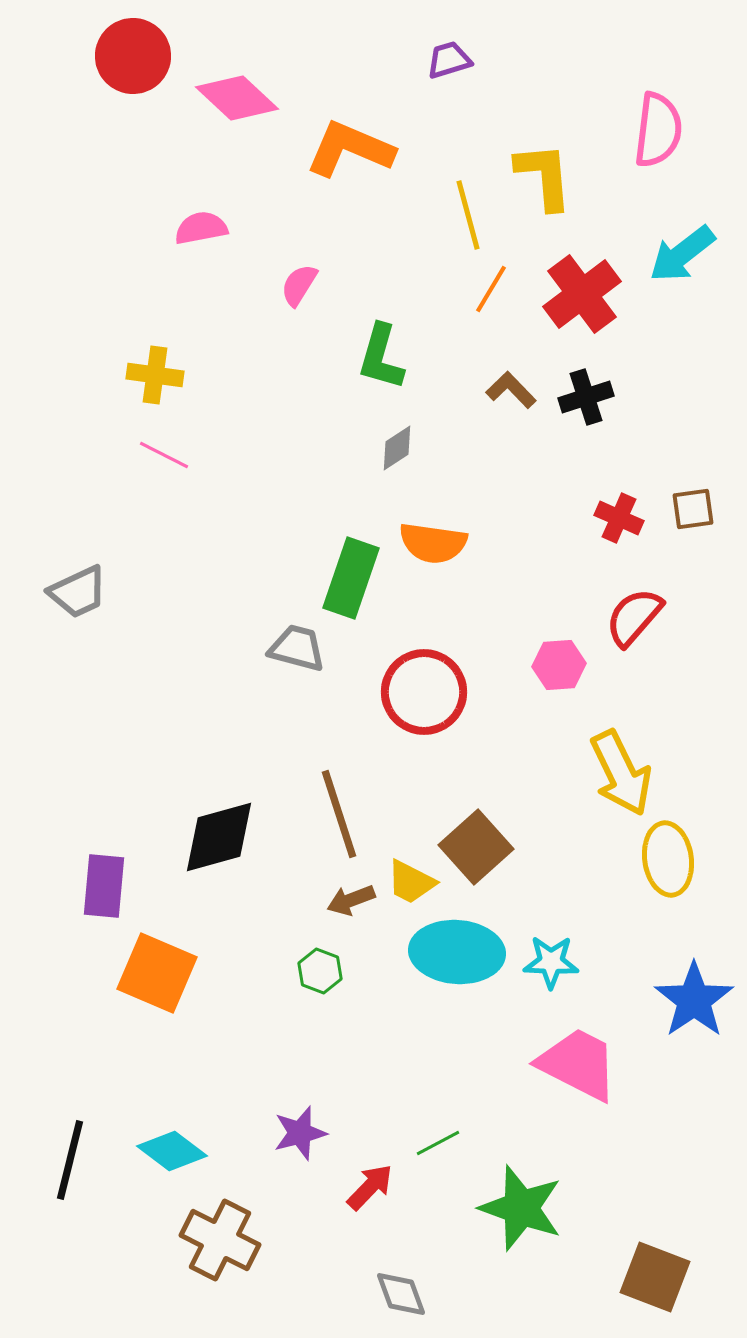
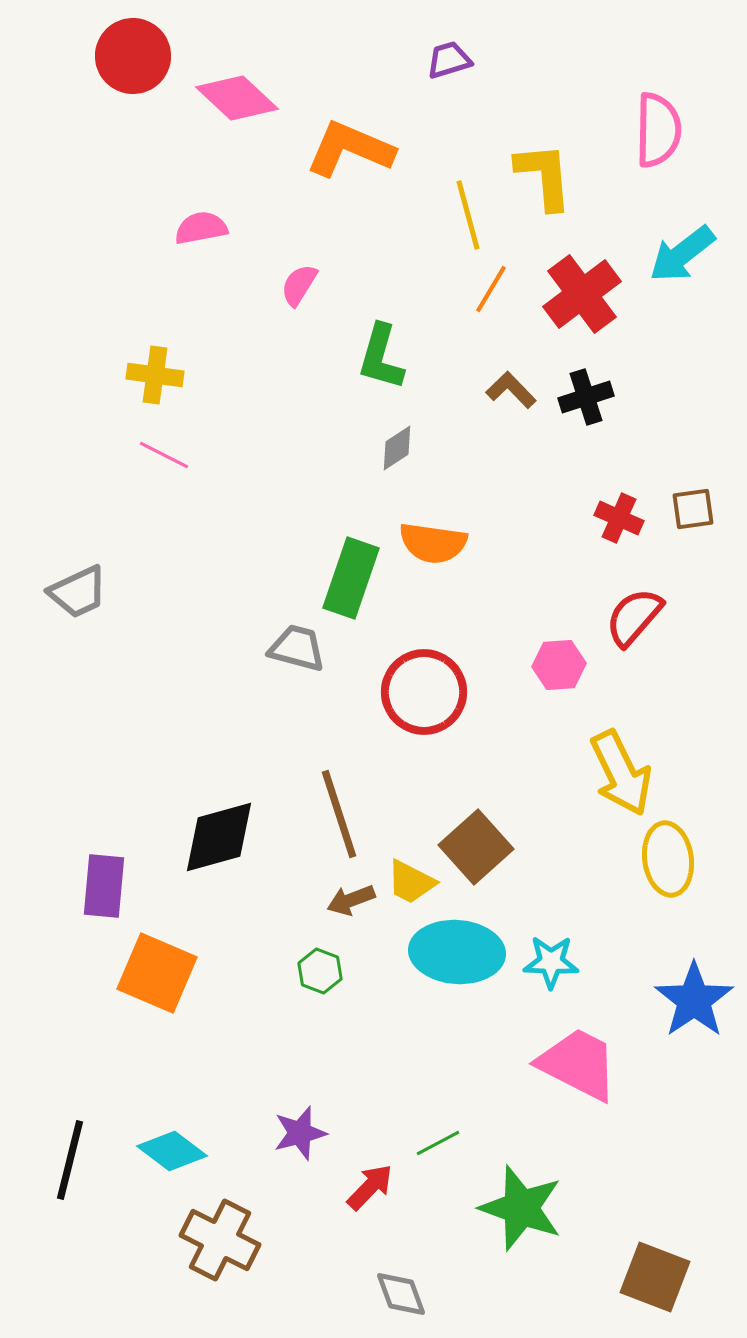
pink semicircle at (658, 130): rotated 6 degrees counterclockwise
